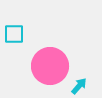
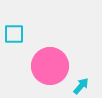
cyan arrow: moved 2 px right
